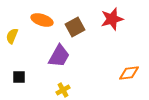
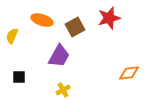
red star: moved 3 px left, 1 px up
